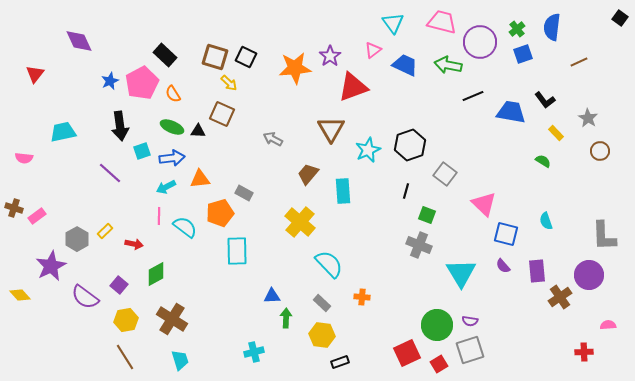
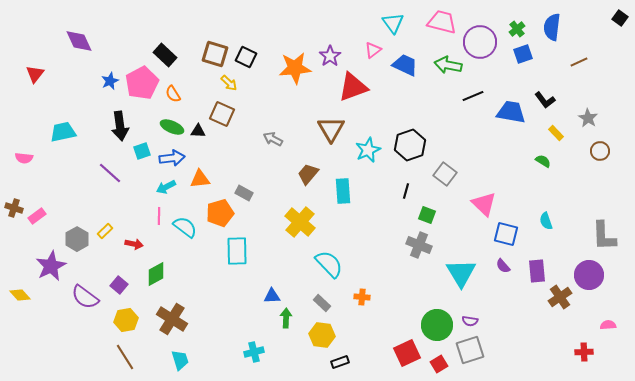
brown square at (215, 57): moved 3 px up
